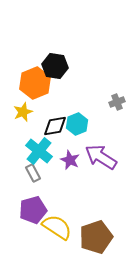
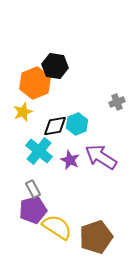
gray rectangle: moved 16 px down
